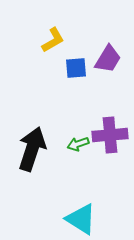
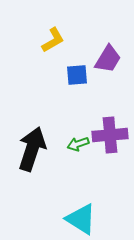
blue square: moved 1 px right, 7 px down
